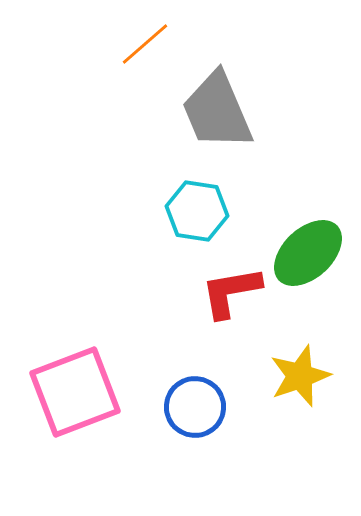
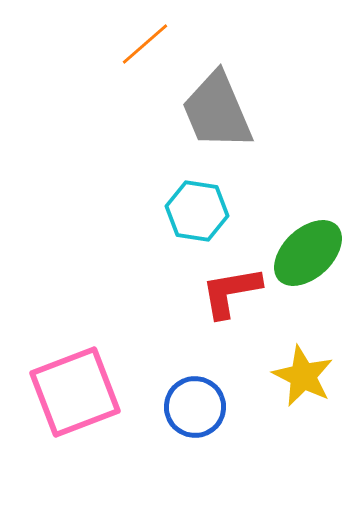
yellow star: moved 3 px right; rotated 26 degrees counterclockwise
